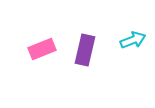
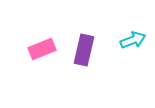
purple rectangle: moved 1 px left
